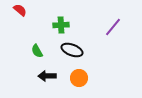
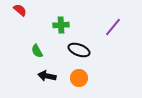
black ellipse: moved 7 px right
black arrow: rotated 12 degrees clockwise
